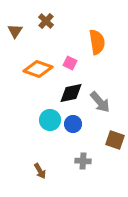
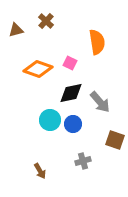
brown triangle: moved 1 px right, 1 px up; rotated 42 degrees clockwise
gray cross: rotated 21 degrees counterclockwise
